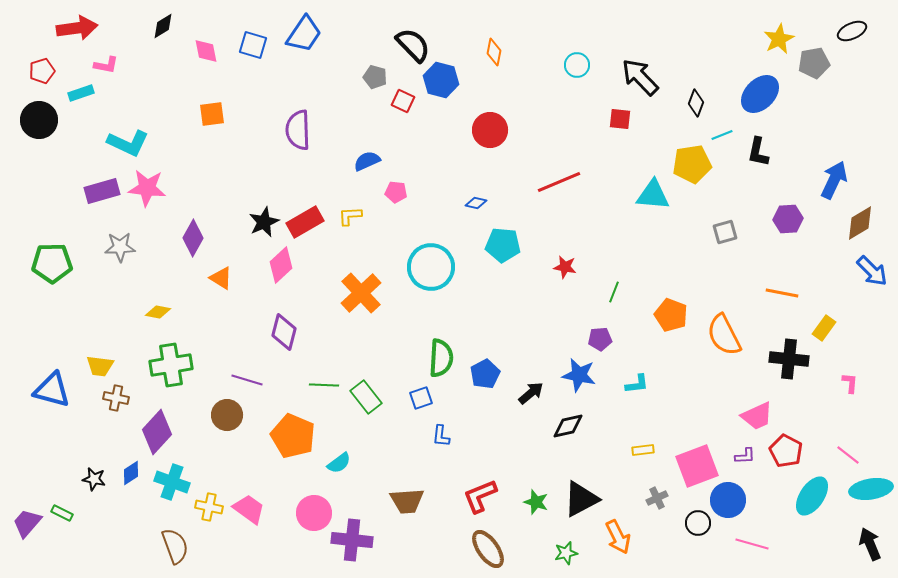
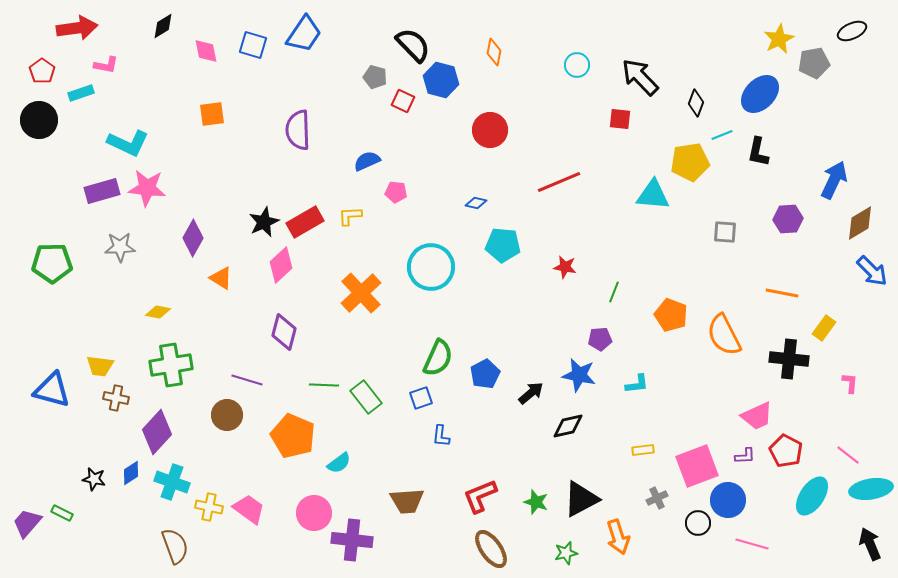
red pentagon at (42, 71): rotated 20 degrees counterclockwise
yellow pentagon at (692, 164): moved 2 px left, 2 px up
gray square at (725, 232): rotated 20 degrees clockwise
green semicircle at (441, 358): moved 3 px left; rotated 21 degrees clockwise
orange arrow at (618, 537): rotated 8 degrees clockwise
brown ellipse at (488, 549): moved 3 px right
